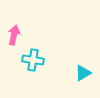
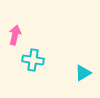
pink arrow: moved 1 px right
